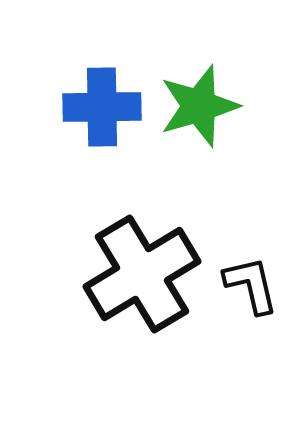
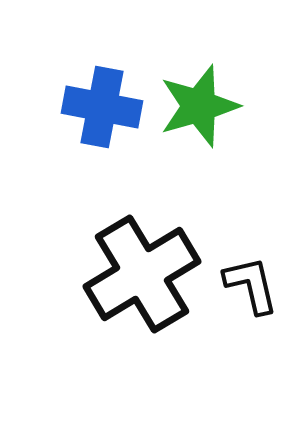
blue cross: rotated 12 degrees clockwise
